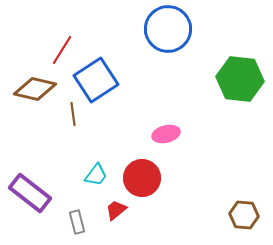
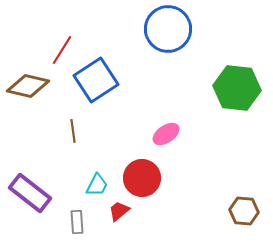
green hexagon: moved 3 px left, 9 px down
brown diamond: moved 7 px left, 3 px up
brown line: moved 17 px down
pink ellipse: rotated 20 degrees counterclockwise
cyan trapezoid: moved 1 px right, 10 px down; rotated 10 degrees counterclockwise
red trapezoid: moved 3 px right, 1 px down
brown hexagon: moved 4 px up
gray rectangle: rotated 10 degrees clockwise
